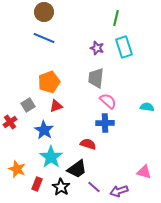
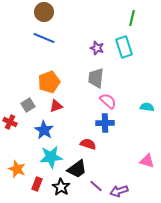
green line: moved 16 px right
red cross: rotated 32 degrees counterclockwise
cyan star: rotated 30 degrees clockwise
pink triangle: moved 3 px right, 11 px up
purple line: moved 2 px right, 1 px up
